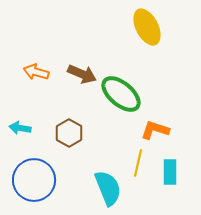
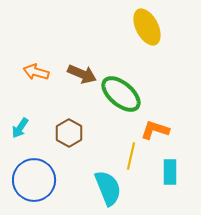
cyan arrow: rotated 65 degrees counterclockwise
yellow line: moved 7 px left, 7 px up
